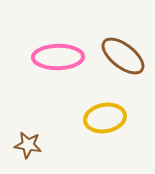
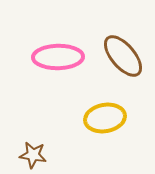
brown ellipse: rotated 12 degrees clockwise
brown star: moved 5 px right, 10 px down
